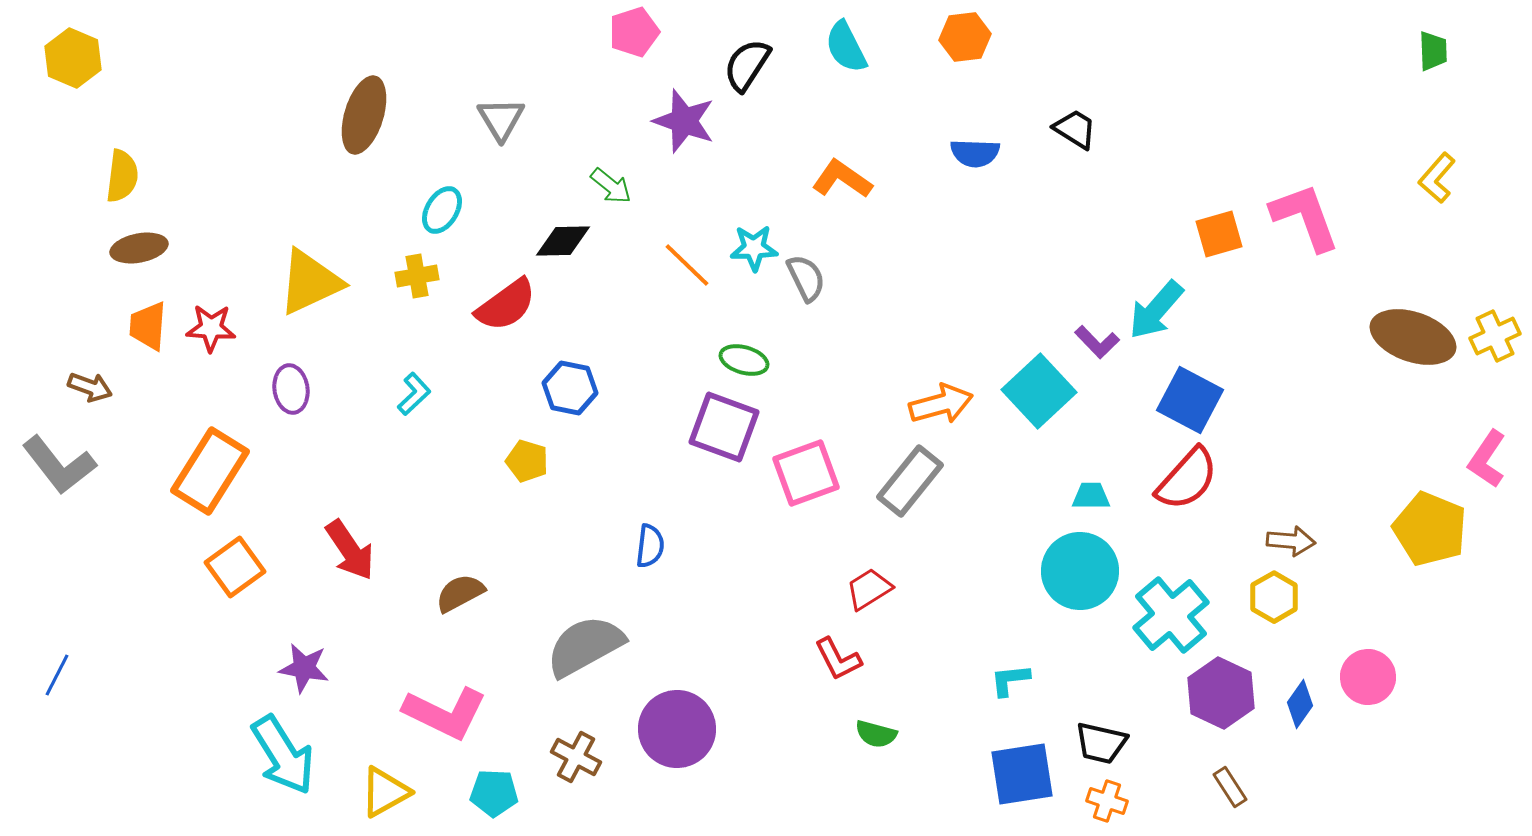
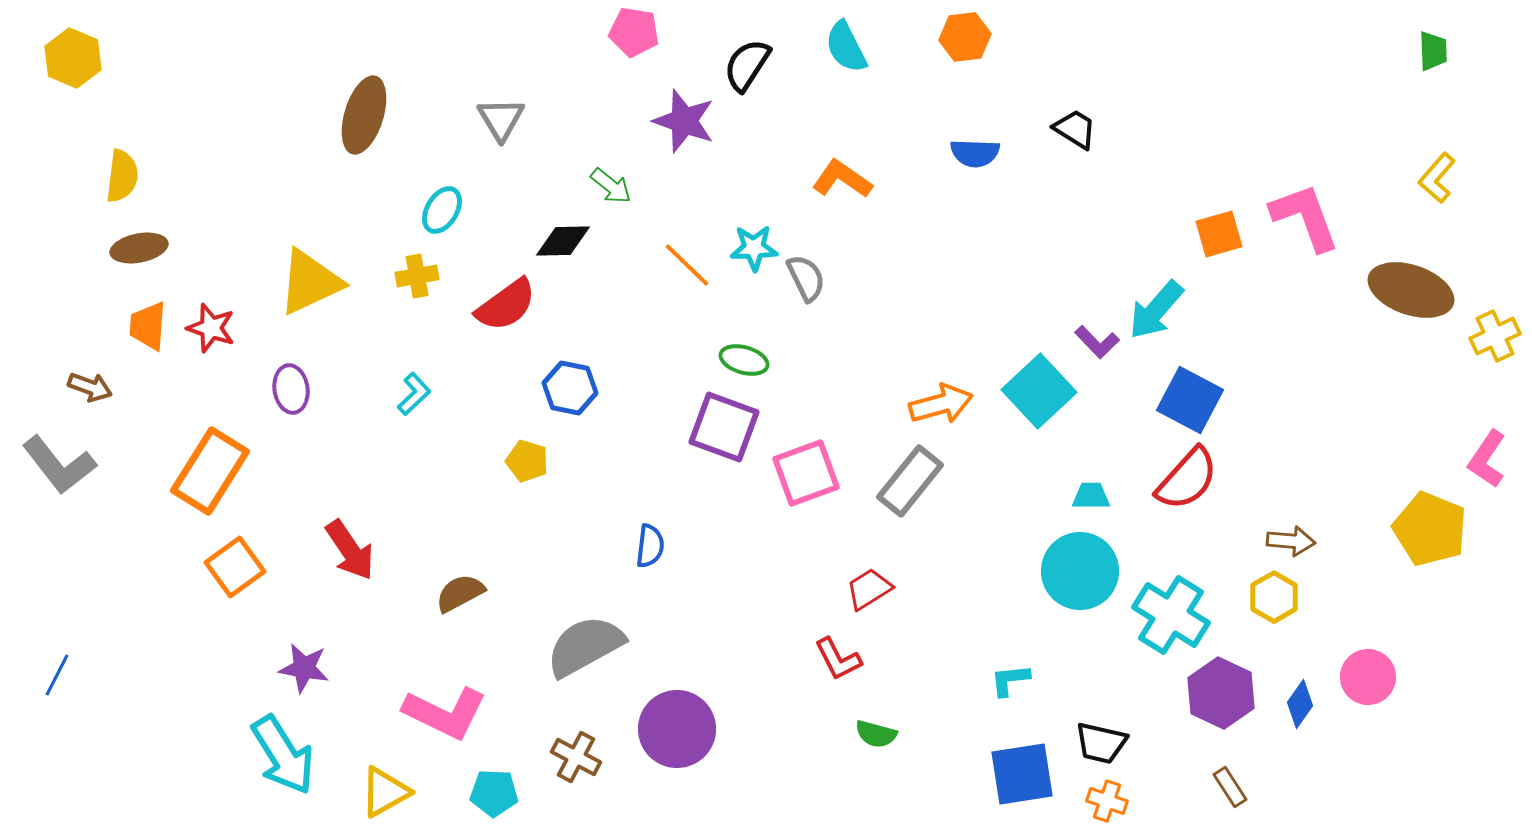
pink pentagon at (634, 32): rotated 27 degrees clockwise
red star at (211, 328): rotated 15 degrees clockwise
brown ellipse at (1413, 337): moved 2 px left, 47 px up
cyan cross at (1171, 615): rotated 18 degrees counterclockwise
